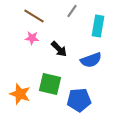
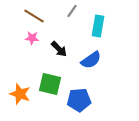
blue semicircle: rotated 15 degrees counterclockwise
